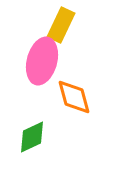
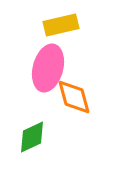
yellow rectangle: rotated 52 degrees clockwise
pink ellipse: moved 6 px right, 7 px down
